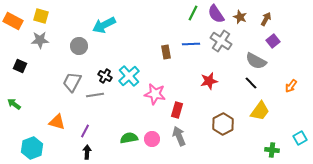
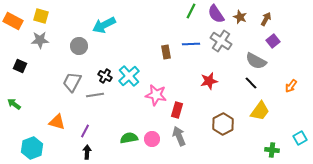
green line: moved 2 px left, 2 px up
pink star: moved 1 px right, 1 px down
